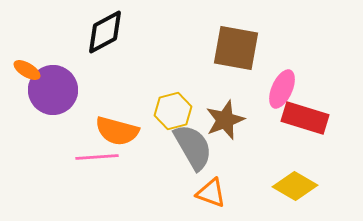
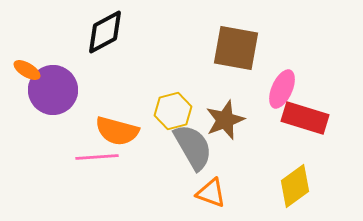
yellow diamond: rotated 66 degrees counterclockwise
